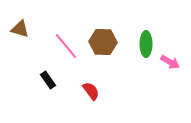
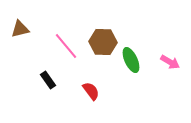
brown triangle: rotated 30 degrees counterclockwise
green ellipse: moved 15 px left, 16 px down; rotated 25 degrees counterclockwise
